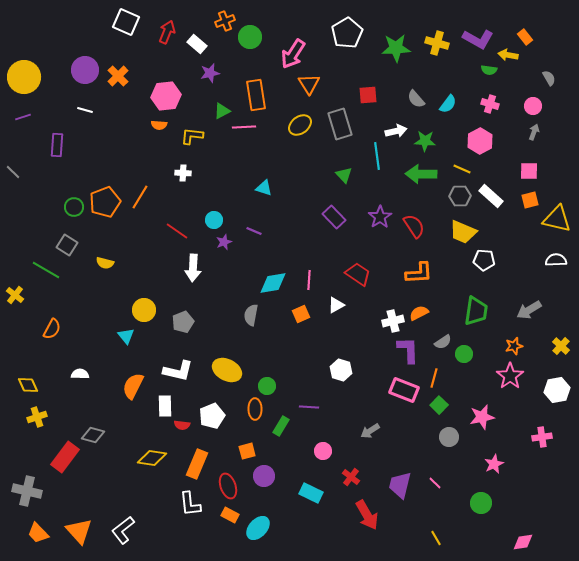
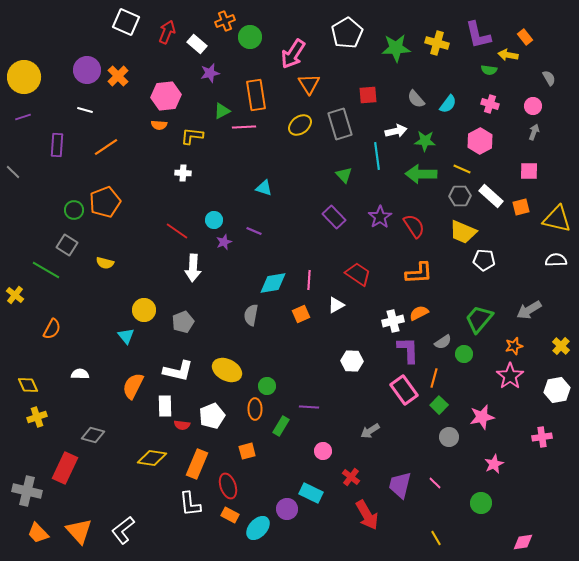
purple L-shape at (478, 39): moved 4 px up; rotated 48 degrees clockwise
purple circle at (85, 70): moved 2 px right
orange line at (140, 197): moved 34 px left, 50 px up; rotated 25 degrees clockwise
orange square at (530, 200): moved 9 px left, 7 px down
green circle at (74, 207): moved 3 px down
green trapezoid at (476, 311): moved 3 px right, 8 px down; rotated 148 degrees counterclockwise
white hexagon at (341, 370): moved 11 px right, 9 px up; rotated 15 degrees counterclockwise
pink rectangle at (404, 390): rotated 32 degrees clockwise
red rectangle at (65, 457): moved 11 px down; rotated 12 degrees counterclockwise
purple circle at (264, 476): moved 23 px right, 33 px down
